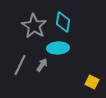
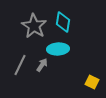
cyan ellipse: moved 1 px down
